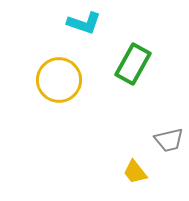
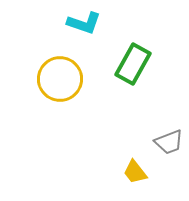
yellow circle: moved 1 px right, 1 px up
gray trapezoid: moved 2 px down; rotated 8 degrees counterclockwise
